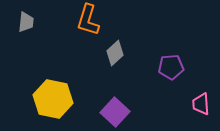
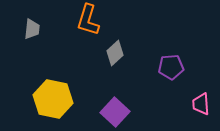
gray trapezoid: moved 6 px right, 7 px down
